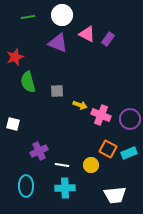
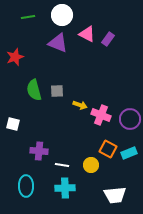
green semicircle: moved 6 px right, 8 px down
purple cross: rotated 30 degrees clockwise
